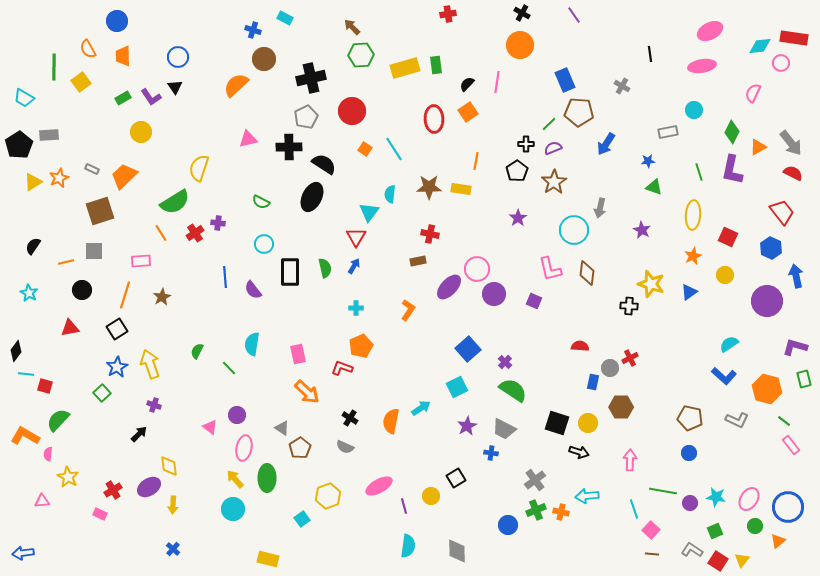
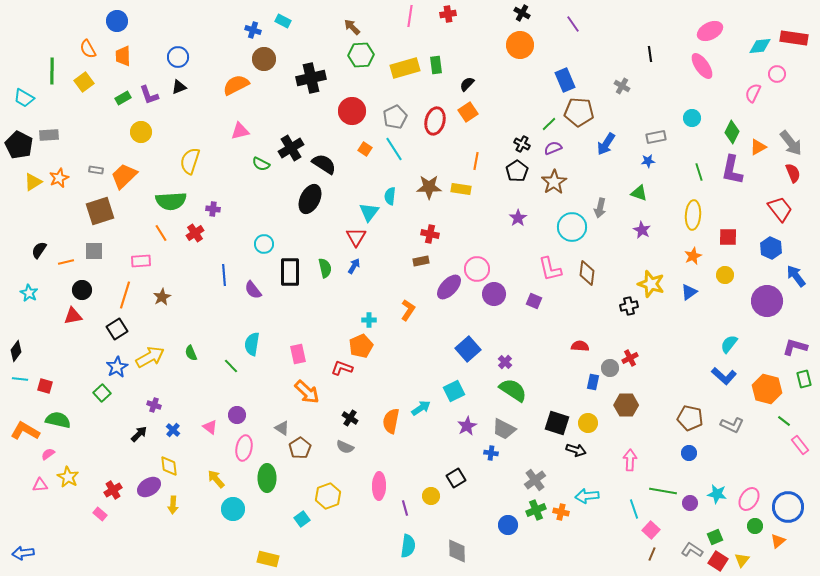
purple line at (574, 15): moved 1 px left, 9 px down
cyan rectangle at (285, 18): moved 2 px left, 3 px down
pink circle at (781, 63): moved 4 px left, 11 px down
pink ellipse at (702, 66): rotated 64 degrees clockwise
green line at (54, 67): moved 2 px left, 4 px down
yellow square at (81, 82): moved 3 px right
pink line at (497, 82): moved 87 px left, 66 px up
orange semicircle at (236, 85): rotated 16 degrees clockwise
black triangle at (175, 87): moved 4 px right; rotated 42 degrees clockwise
purple L-shape at (151, 97): moved 2 px left, 2 px up; rotated 15 degrees clockwise
cyan circle at (694, 110): moved 2 px left, 8 px down
gray pentagon at (306, 117): moved 89 px right
red ellipse at (434, 119): moved 1 px right, 2 px down; rotated 16 degrees clockwise
gray rectangle at (668, 132): moved 12 px left, 5 px down
pink triangle at (248, 139): moved 8 px left, 8 px up
black cross at (526, 144): moved 4 px left; rotated 28 degrees clockwise
black pentagon at (19, 145): rotated 12 degrees counterclockwise
black cross at (289, 147): moved 2 px right, 1 px down; rotated 30 degrees counterclockwise
yellow semicircle at (199, 168): moved 9 px left, 7 px up
gray rectangle at (92, 169): moved 4 px right, 1 px down; rotated 16 degrees counterclockwise
red semicircle at (793, 173): rotated 42 degrees clockwise
green triangle at (654, 187): moved 15 px left, 6 px down
cyan semicircle at (390, 194): moved 2 px down
black ellipse at (312, 197): moved 2 px left, 2 px down
green semicircle at (175, 202): moved 4 px left, 1 px up; rotated 28 degrees clockwise
green semicircle at (261, 202): moved 38 px up
red trapezoid at (782, 212): moved 2 px left, 3 px up
purple cross at (218, 223): moved 5 px left, 14 px up
cyan circle at (574, 230): moved 2 px left, 3 px up
red square at (728, 237): rotated 24 degrees counterclockwise
black semicircle at (33, 246): moved 6 px right, 4 px down
brown rectangle at (418, 261): moved 3 px right
blue arrow at (796, 276): rotated 25 degrees counterclockwise
blue line at (225, 277): moved 1 px left, 2 px up
black cross at (629, 306): rotated 18 degrees counterclockwise
cyan cross at (356, 308): moved 13 px right, 12 px down
red triangle at (70, 328): moved 3 px right, 12 px up
cyan semicircle at (729, 344): rotated 18 degrees counterclockwise
green semicircle at (197, 351): moved 6 px left, 2 px down; rotated 49 degrees counterclockwise
yellow arrow at (150, 364): moved 7 px up; rotated 80 degrees clockwise
green line at (229, 368): moved 2 px right, 2 px up
cyan line at (26, 374): moved 6 px left, 5 px down
cyan square at (457, 387): moved 3 px left, 4 px down
brown hexagon at (621, 407): moved 5 px right, 2 px up
green semicircle at (58, 420): rotated 60 degrees clockwise
gray L-shape at (737, 420): moved 5 px left, 5 px down
orange L-shape at (25, 436): moved 5 px up
pink rectangle at (791, 445): moved 9 px right
black arrow at (579, 452): moved 3 px left, 2 px up
pink semicircle at (48, 454): rotated 48 degrees clockwise
yellow arrow at (235, 479): moved 19 px left
pink ellipse at (379, 486): rotated 60 degrees counterclockwise
cyan star at (716, 497): moved 1 px right, 3 px up
pink triangle at (42, 501): moved 2 px left, 16 px up
purple line at (404, 506): moved 1 px right, 2 px down
pink rectangle at (100, 514): rotated 16 degrees clockwise
green square at (715, 531): moved 6 px down
blue cross at (173, 549): moved 119 px up
brown line at (652, 554): rotated 72 degrees counterclockwise
